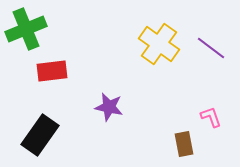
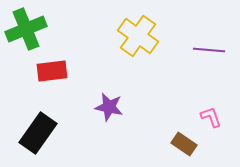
yellow cross: moved 21 px left, 8 px up
purple line: moved 2 px left, 2 px down; rotated 32 degrees counterclockwise
black rectangle: moved 2 px left, 2 px up
brown rectangle: rotated 45 degrees counterclockwise
